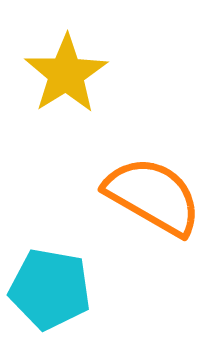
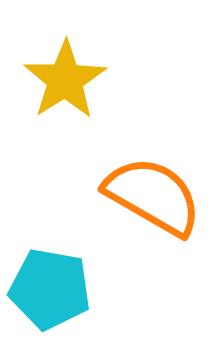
yellow star: moved 1 px left, 6 px down
